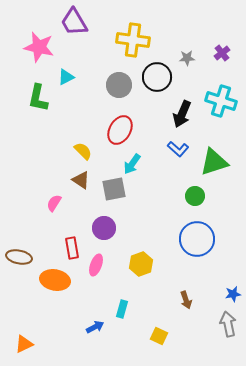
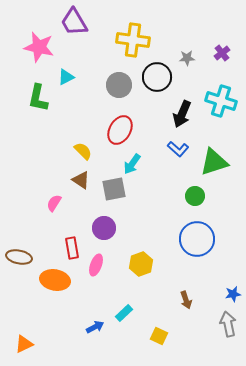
cyan rectangle: moved 2 px right, 4 px down; rotated 30 degrees clockwise
